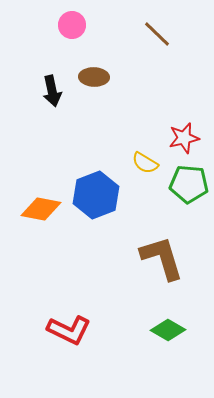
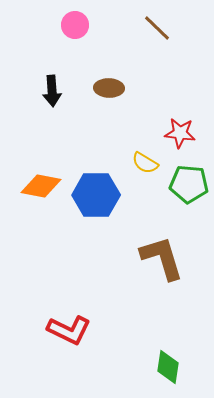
pink circle: moved 3 px right
brown line: moved 6 px up
brown ellipse: moved 15 px right, 11 px down
black arrow: rotated 8 degrees clockwise
red star: moved 4 px left, 5 px up; rotated 20 degrees clockwise
blue hexagon: rotated 21 degrees clockwise
orange diamond: moved 23 px up
green diamond: moved 37 px down; rotated 68 degrees clockwise
